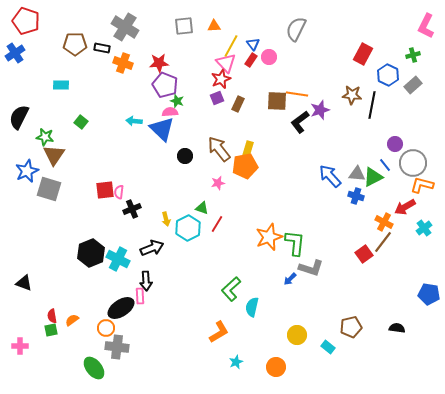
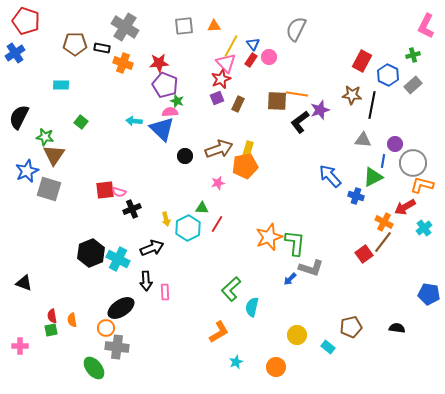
red rectangle at (363, 54): moved 1 px left, 7 px down
brown arrow at (219, 149): rotated 108 degrees clockwise
blue line at (385, 165): moved 2 px left, 4 px up; rotated 48 degrees clockwise
gray triangle at (357, 174): moved 6 px right, 34 px up
pink semicircle at (119, 192): rotated 80 degrees counterclockwise
green triangle at (202, 208): rotated 16 degrees counterclockwise
pink rectangle at (140, 296): moved 25 px right, 4 px up
orange semicircle at (72, 320): rotated 64 degrees counterclockwise
